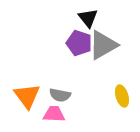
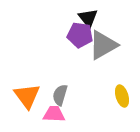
purple pentagon: moved 1 px right, 8 px up; rotated 10 degrees counterclockwise
gray semicircle: rotated 95 degrees clockwise
